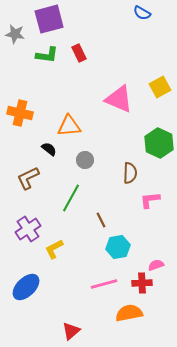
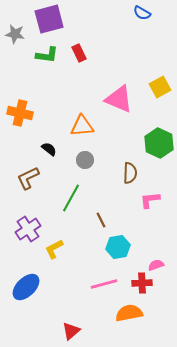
orange triangle: moved 13 px right
